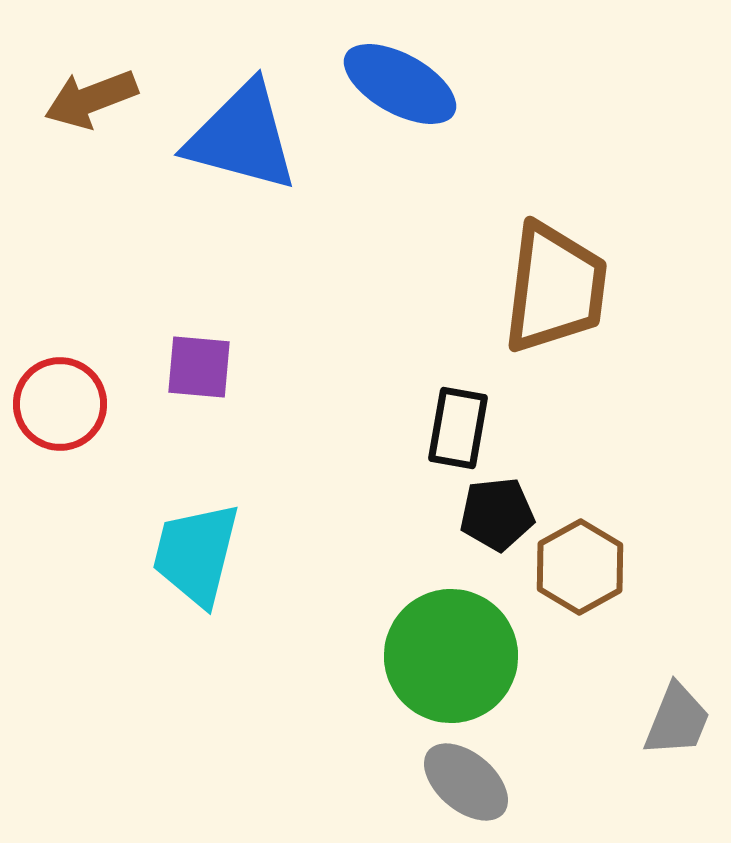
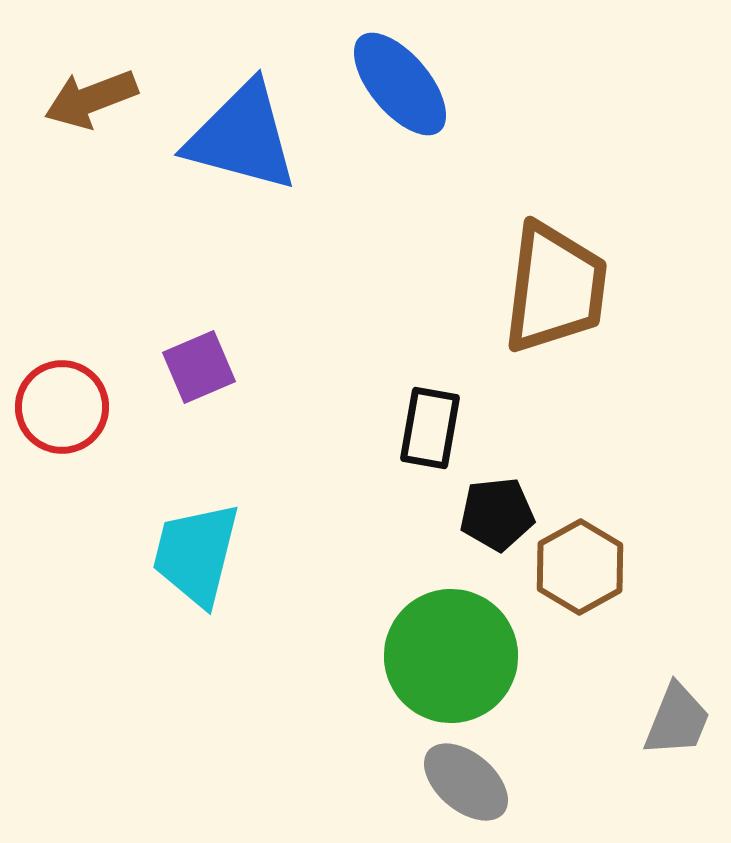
blue ellipse: rotated 21 degrees clockwise
purple square: rotated 28 degrees counterclockwise
red circle: moved 2 px right, 3 px down
black rectangle: moved 28 px left
